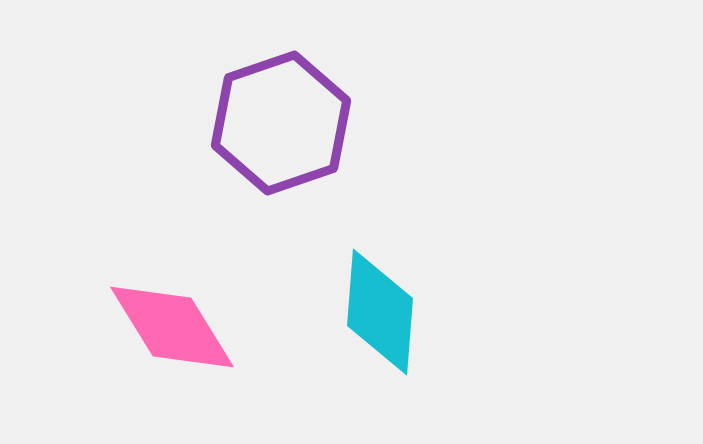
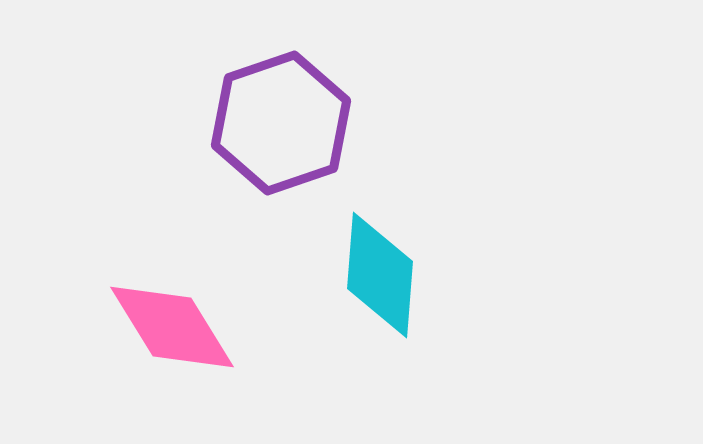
cyan diamond: moved 37 px up
